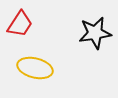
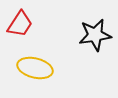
black star: moved 2 px down
